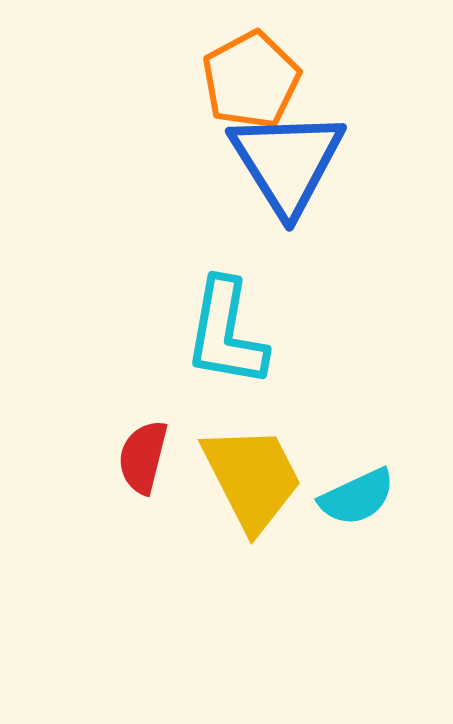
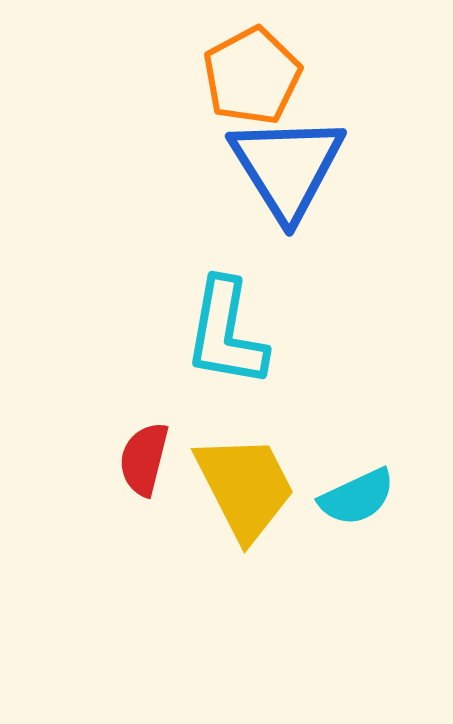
orange pentagon: moved 1 px right, 4 px up
blue triangle: moved 5 px down
red semicircle: moved 1 px right, 2 px down
yellow trapezoid: moved 7 px left, 9 px down
